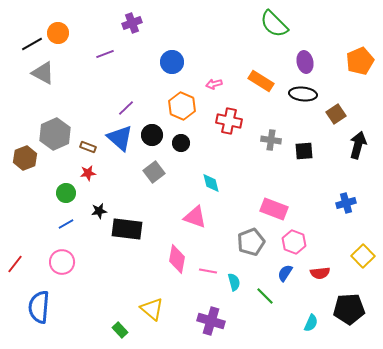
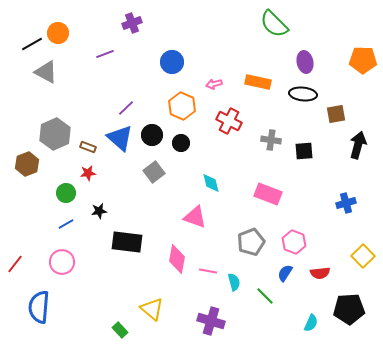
orange pentagon at (360, 61): moved 3 px right, 1 px up; rotated 24 degrees clockwise
gray triangle at (43, 73): moved 3 px right, 1 px up
orange rectangle at (261, 81): moved 3 px left, 1 px down; rotated 20 degrees counterclockwise
brown square at (336, 114): rotated 24 degrees clockwise
red cross at (229, 121): rotated 15 degrees clockwise
brown hexagon at (25, 158): moved 2 px right, 6 px down
pink rectangle at (274, 209): moved 6 px left, 15 px up
black rectangle at (127, 229): moved 13 px down
